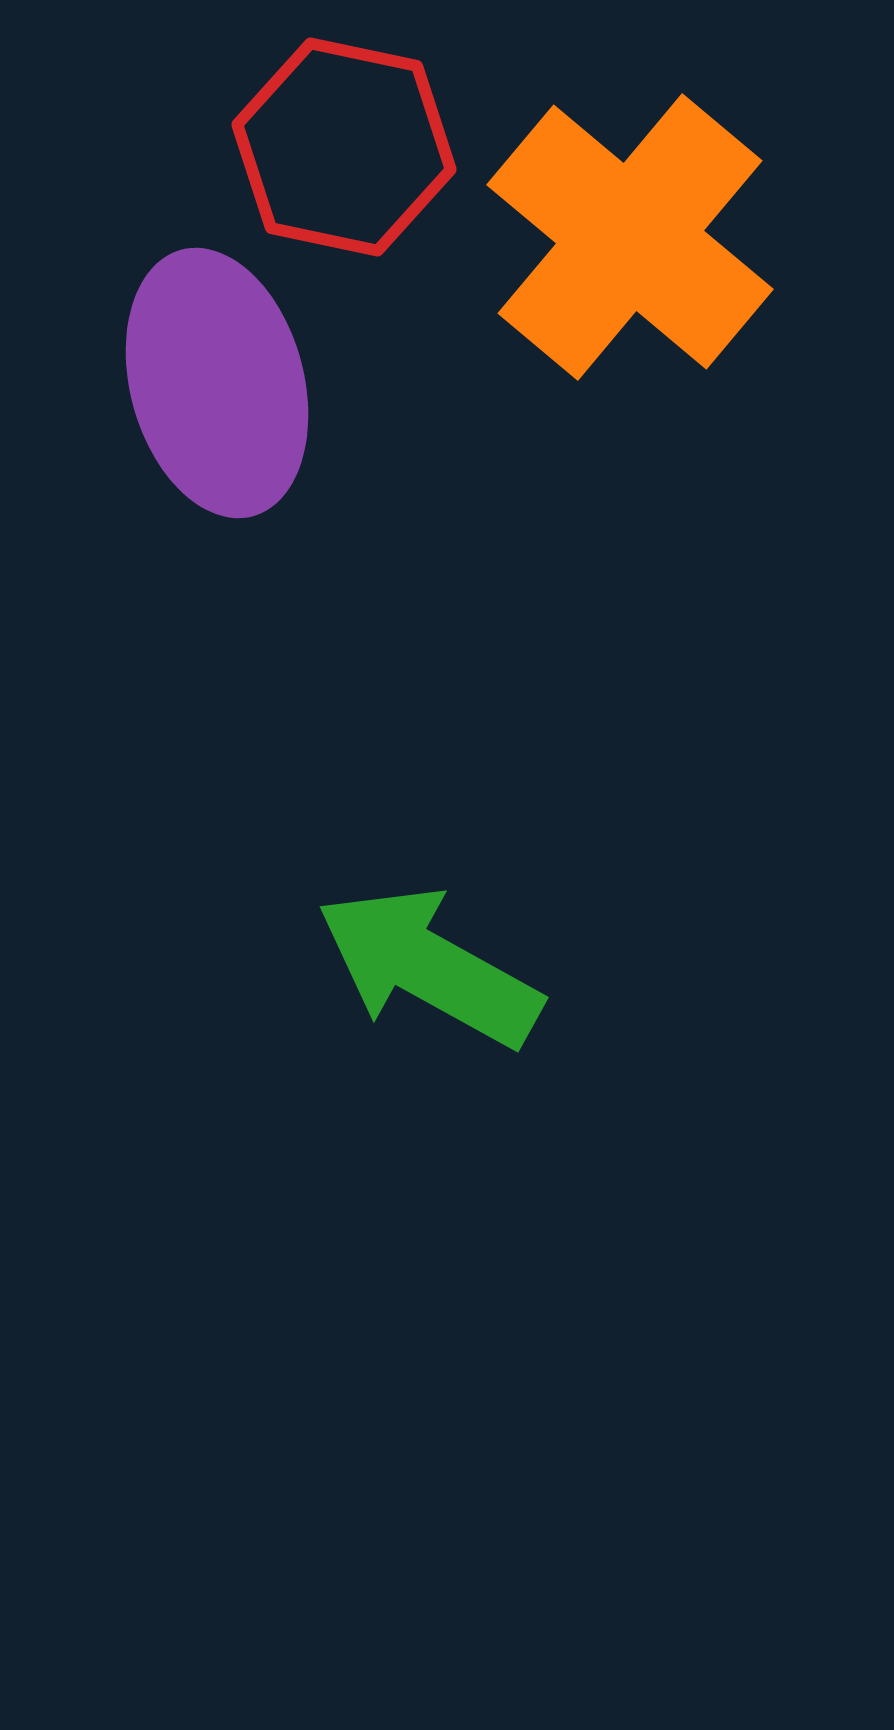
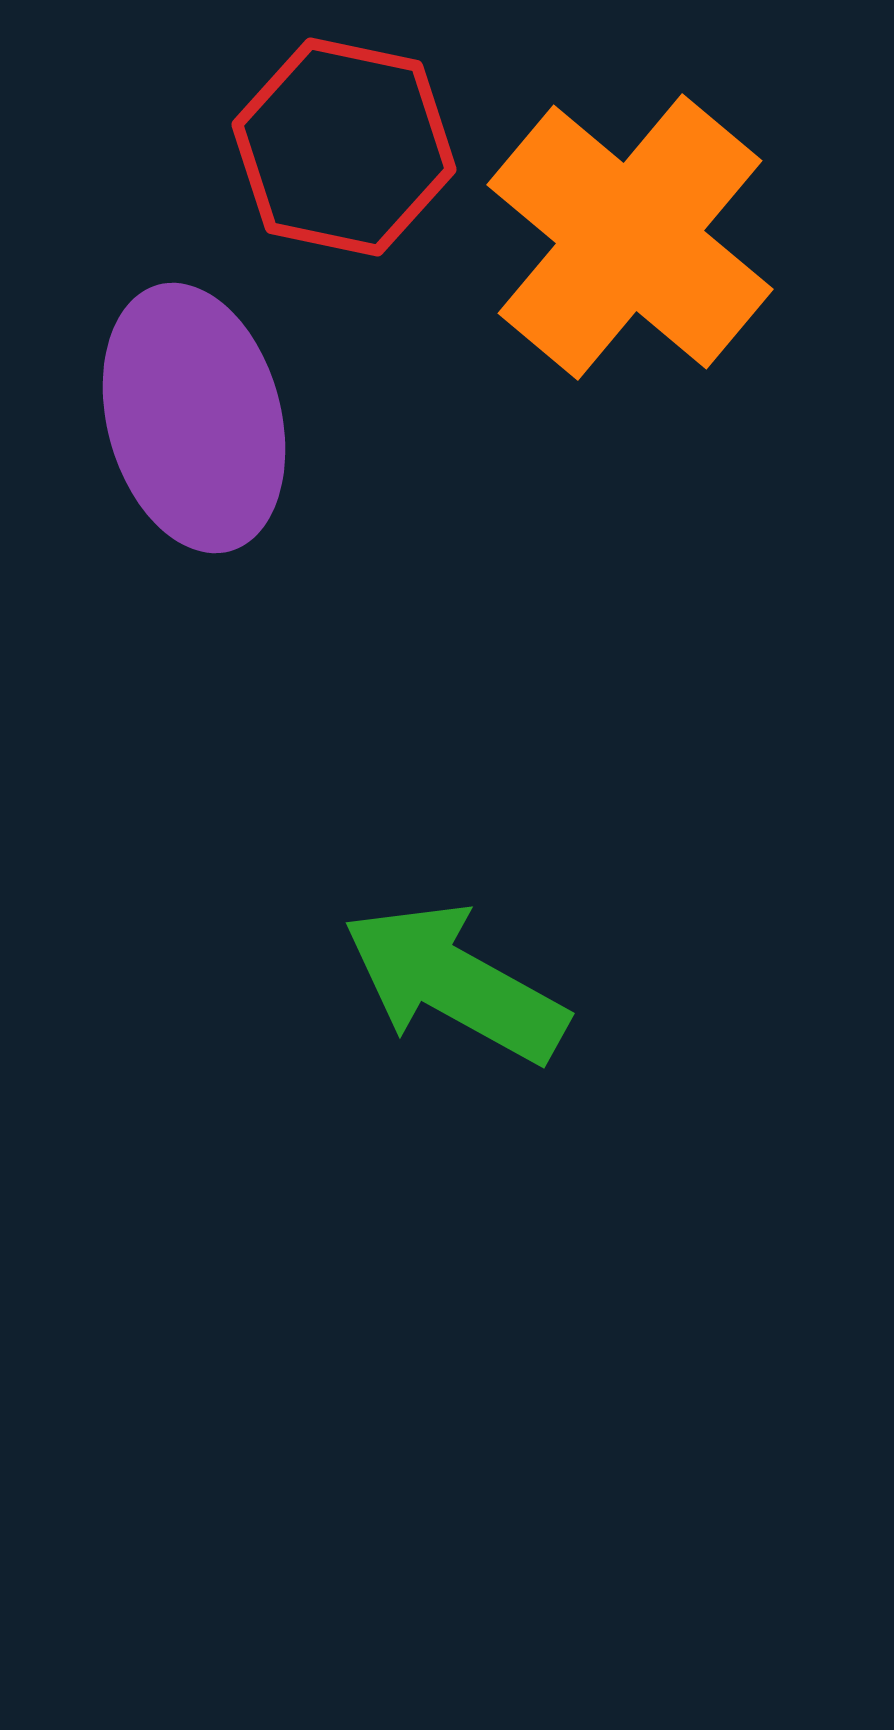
purple ellipse: moved 23 px left, 35 px down
green arrow: moved 26 px right, 16 px down
